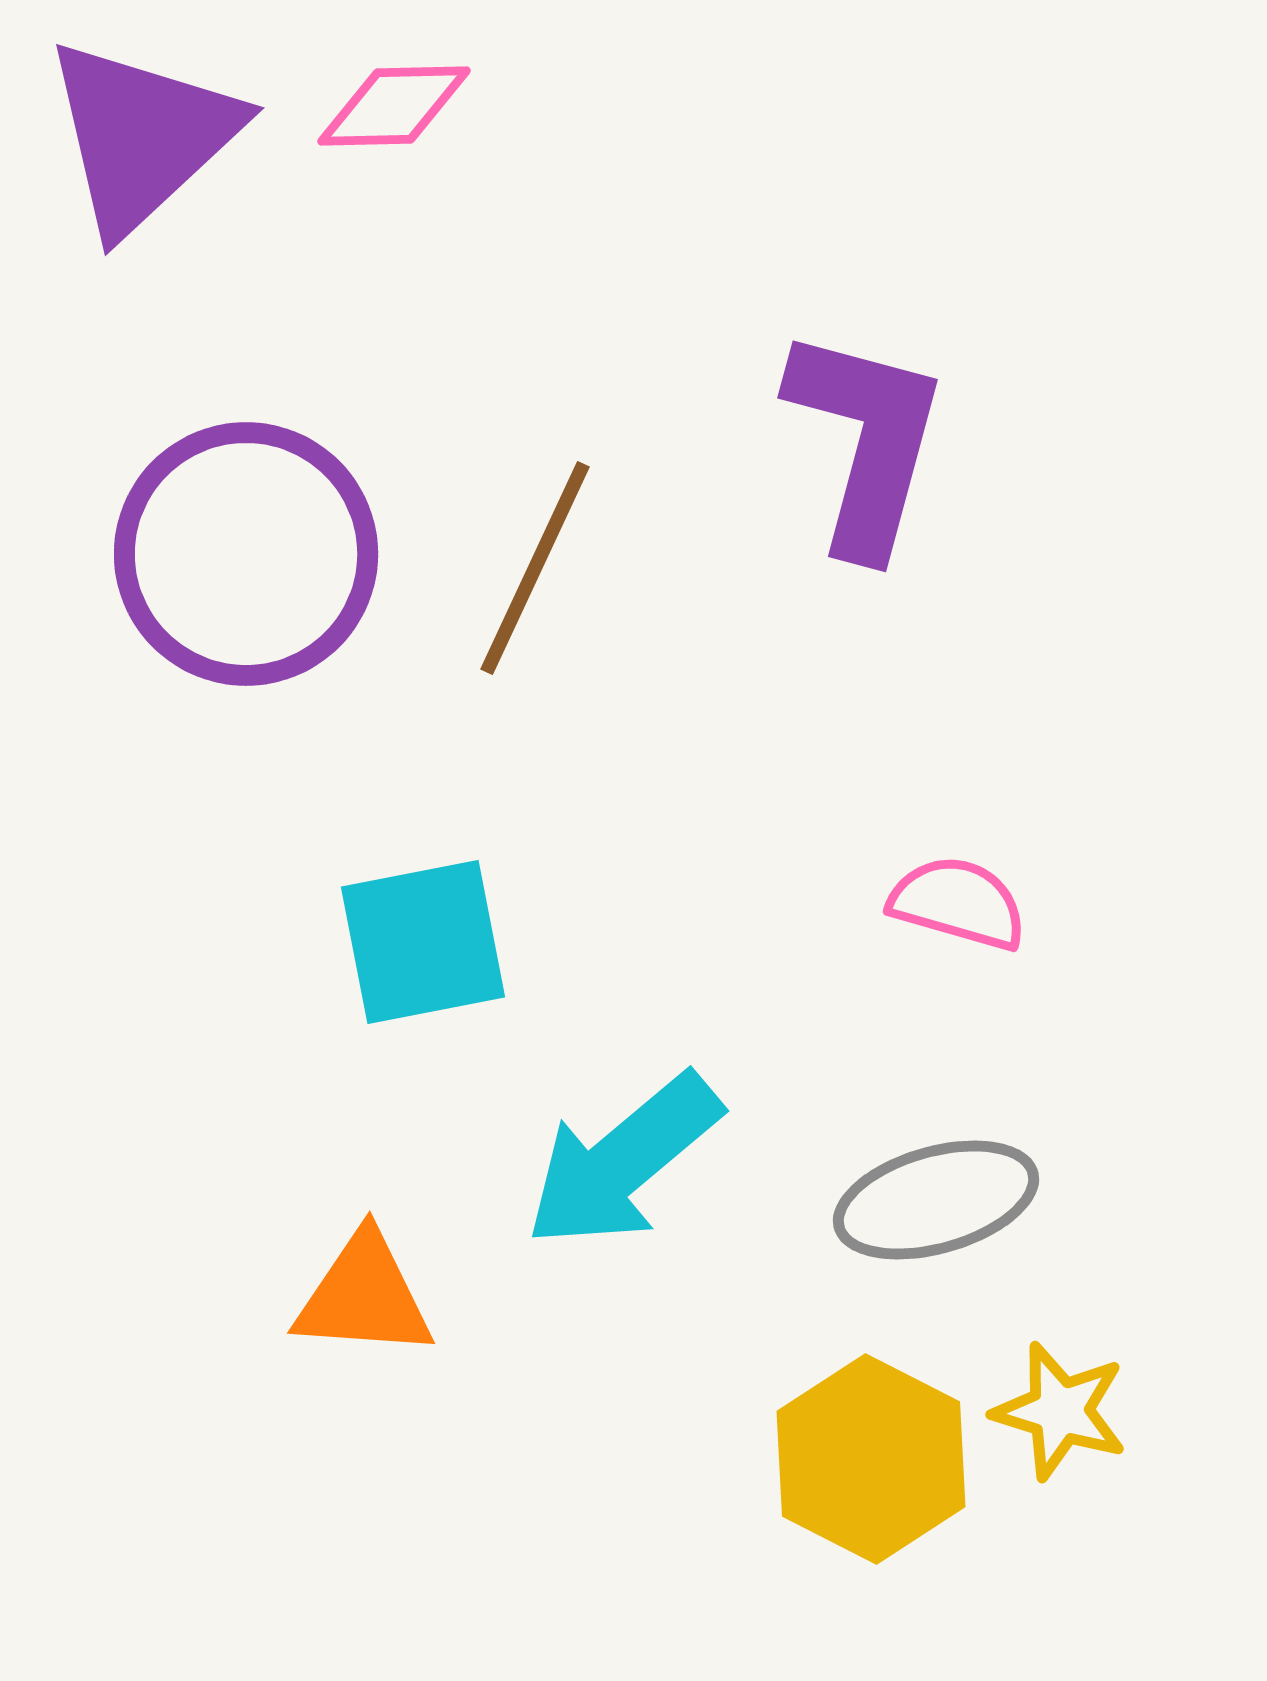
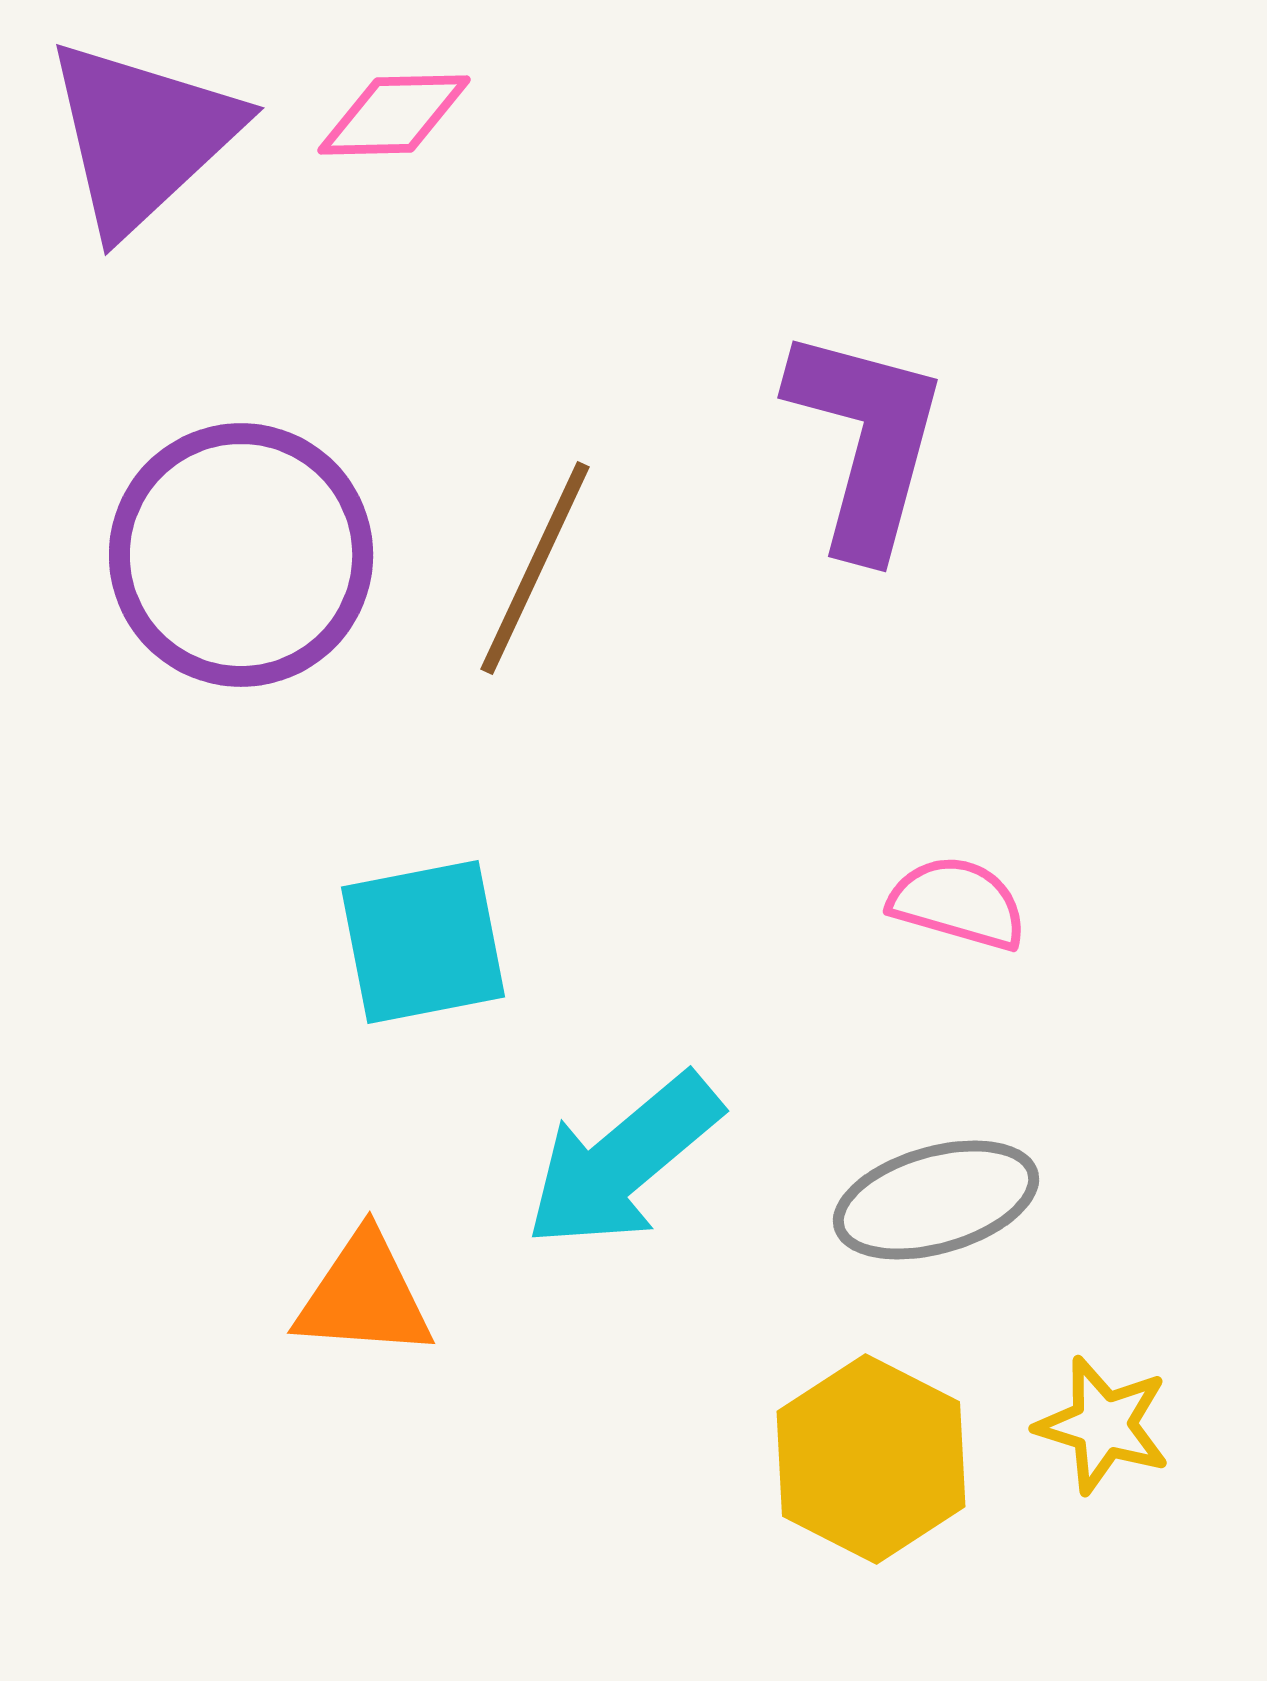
pink diamond: moved 9 px down
purple circle: moved 5 px left, 1 px down
yellow star: moved 43 px right, 14 px down
